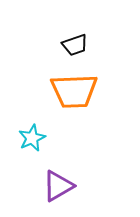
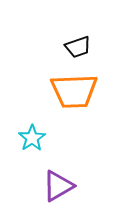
black trapezoid: moved 3 px right, 2 px down
cyan star: rotated 8 degrees counterclockwise
